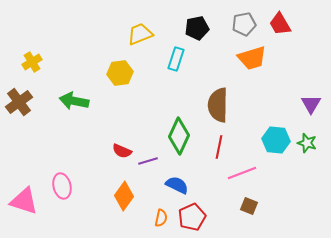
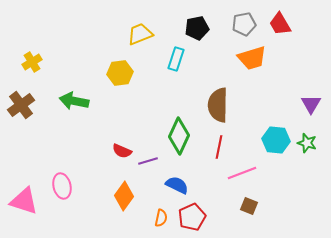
brown cross: moved 2 px right, 3 px down
